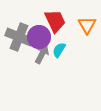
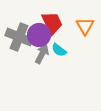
red trapezoid: moved 3 px left, 2 px down
orange triangle: moved 2 px left, 1 px down
purple circle: moved 2 px up
cyan semicircle: rotated 84 degrees counterclockwise
